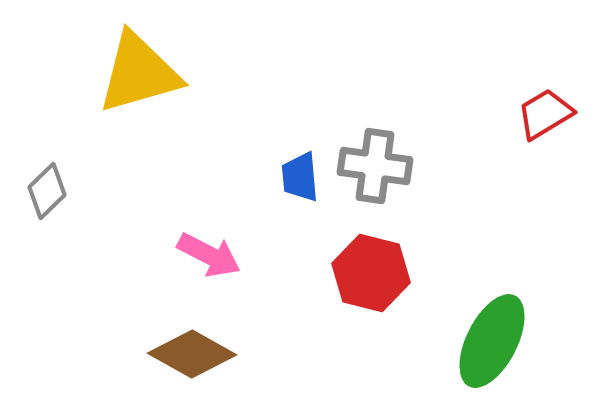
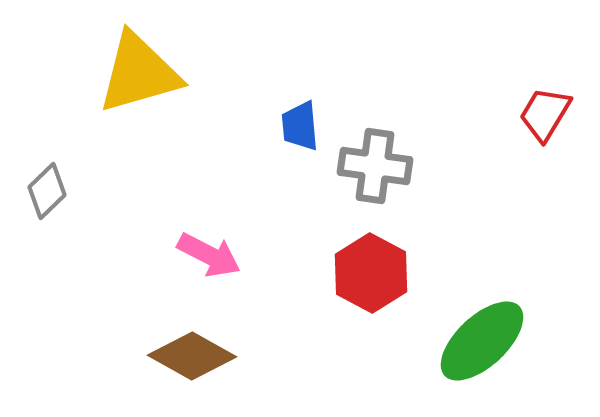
red trapezoid: rotated 28 degrees counterclockwise
blue trapezoid: moved 51 px up
red hexagon: rotated 14 degrees clockwise
green ellipse: moved 10 px left; rotated 20 degrees clockwise
brown diamond: moved 2 px down
